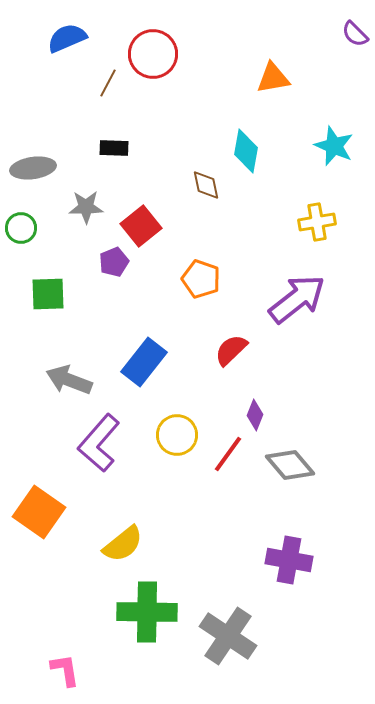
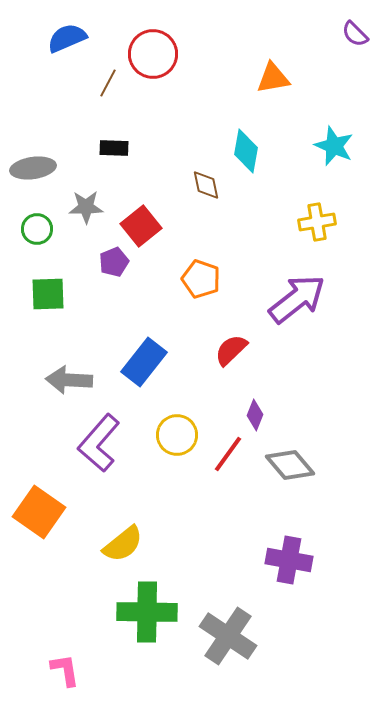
green circle: moved 16 px right, 1 px down
gray arrow: rotated 18 degrees counterclockwise
